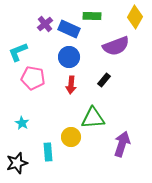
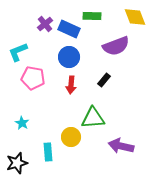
yellow diamond: rotated 50 degrees counterclockwise
purple arrow: moved 1 px left, 2 px down; rotated 95 degrees counterclockwise
